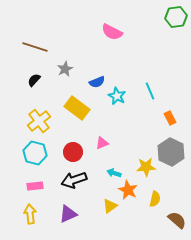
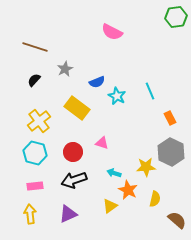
pink triangle: rotated 40 degrees clockwise
